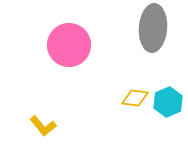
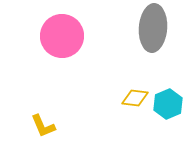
pink circle: moved 7 px left, 9 px up
cyan hexagon: moved 2 px down
yellow L-shape: rotated 16 degrees clockwise
